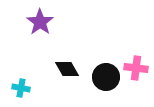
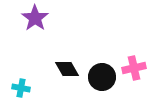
purple star: moved 5 px left, 4 px up
pink cross: moved 2 px left; rotated 20 degrees counterclockwise
black circle: moved 4 px left
